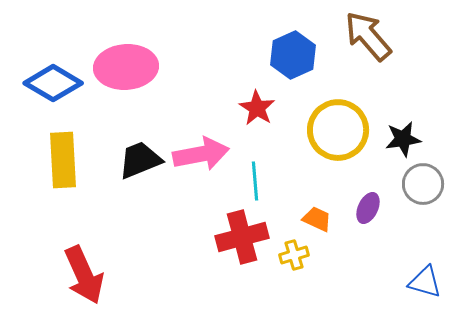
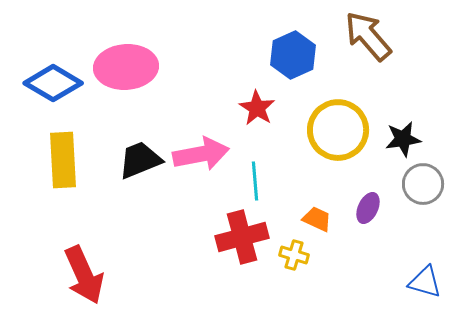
yellow cross: rotated 32 degrees clockwise
